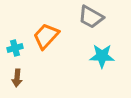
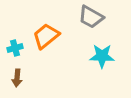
orange trapezoid: rotated 8 degrees clockwise
